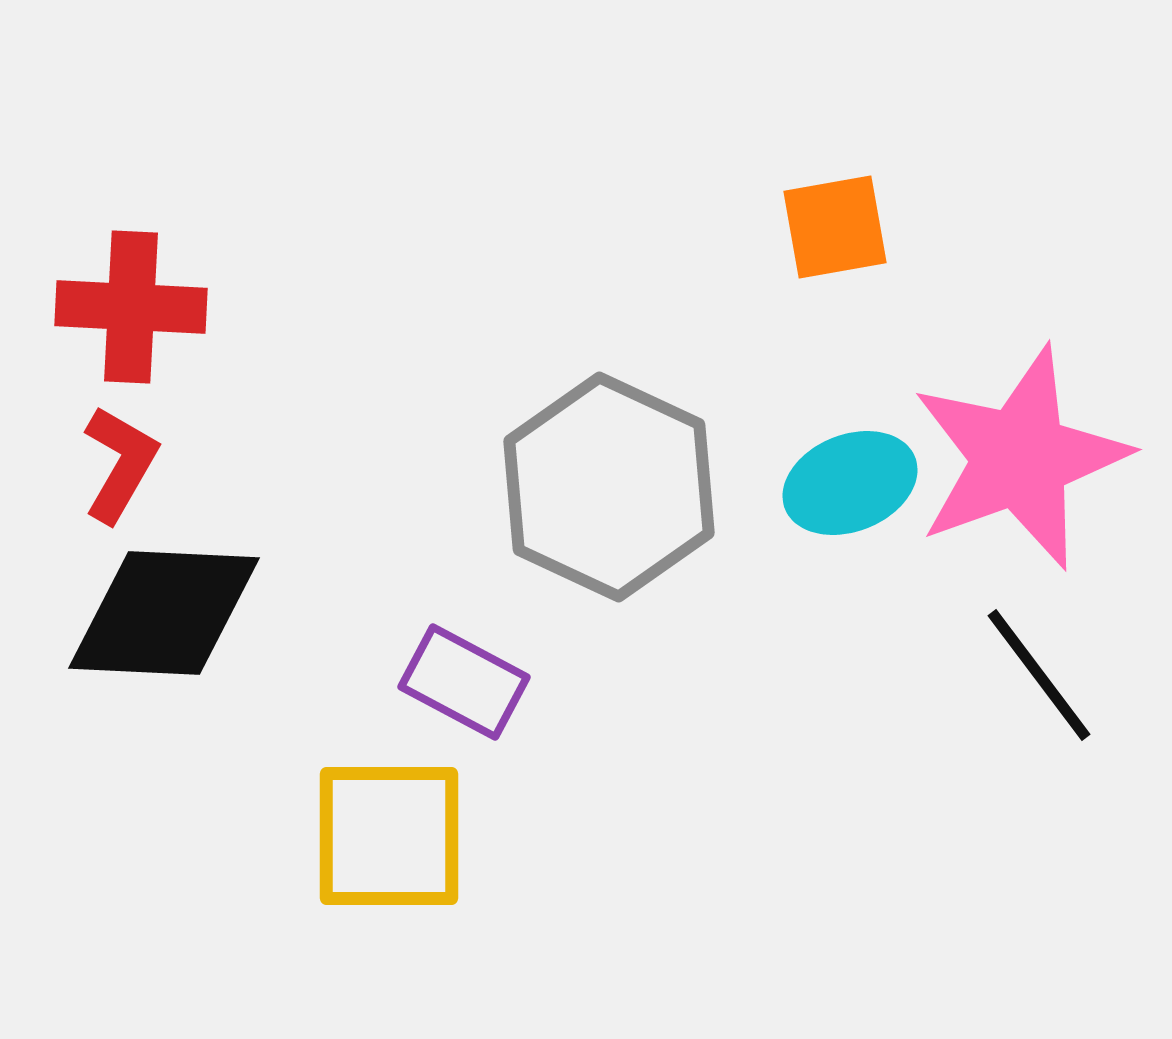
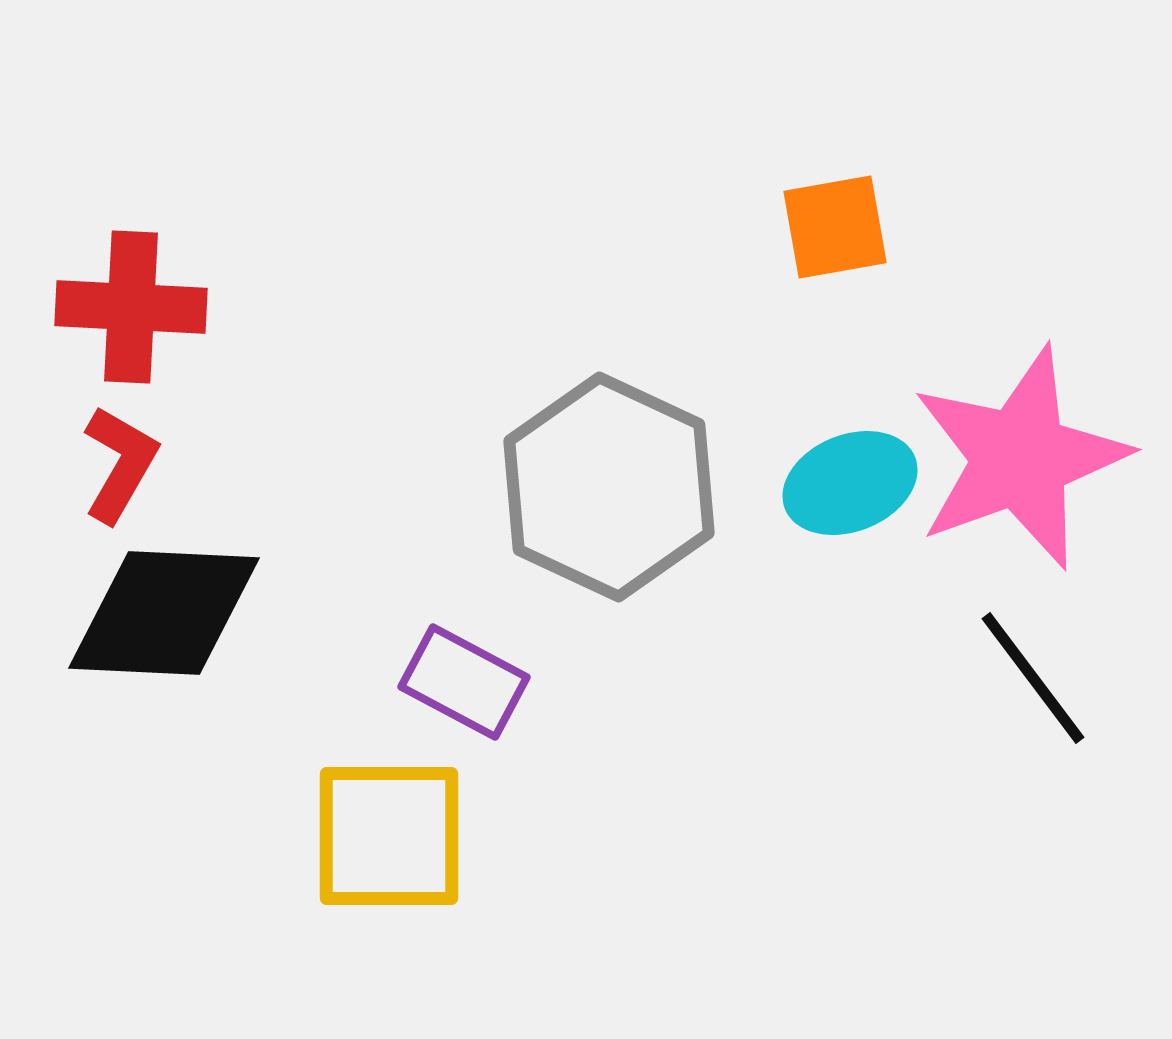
black line: moved 6 px left, 3 px down
